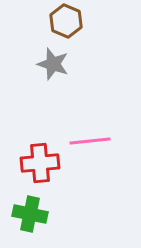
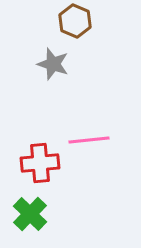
brown hexagon: moved 9 px right
pink line: moved 1 px left, 1 px up
green cross: rotated 32 degrees clockwise
